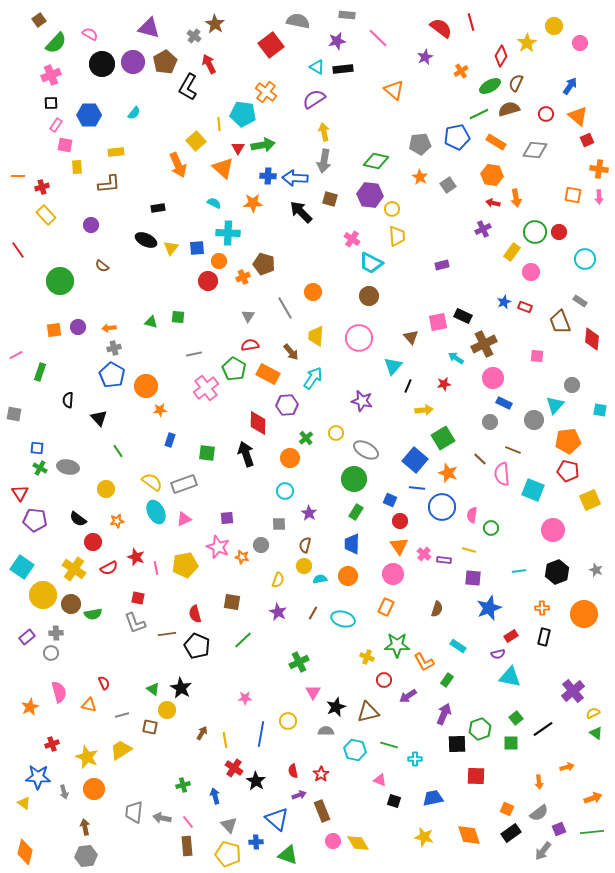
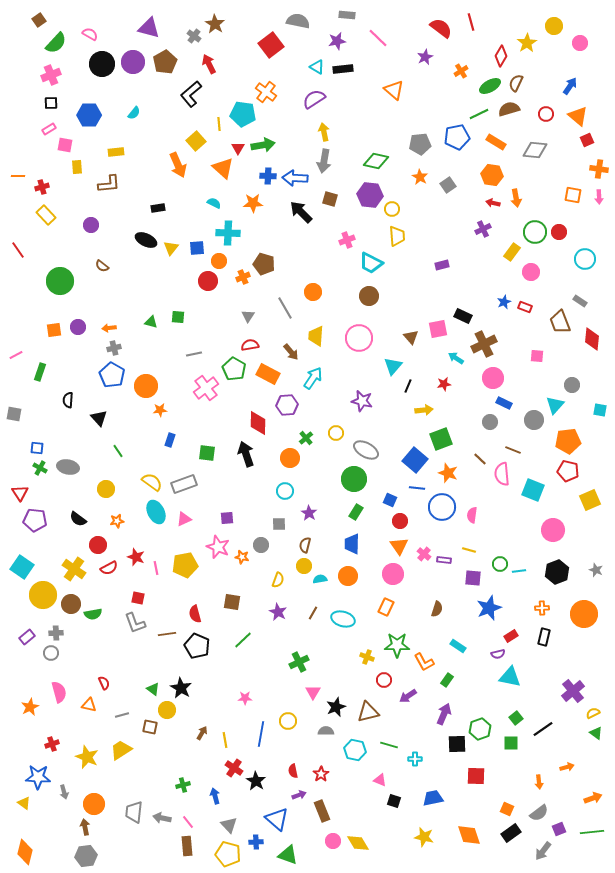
black L-shape at (188, 87): moved 3 px right, 7 px down; rotated 20 degrees clockwise
pink rectangle at (56, 125): moved 7 px left, 4 px down; rotated 24 degrees clockwise
pink cross at (352, 239): moved 5 px left, 1 px down; rotated 35 degrees clockwise
pink square at (438, 322): moved 7 px down
green square at (443, 438): moved 2 px left, 1 px down; rotated 10 degrees clockwise
green circle at (491, 528): moved 9 px right, 36 px down
red circle at (93, 542): moved 5 px right, 3 px down
orange circle at (94, 789): moved 15 px down
